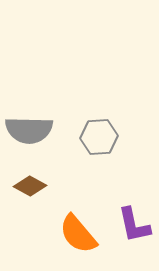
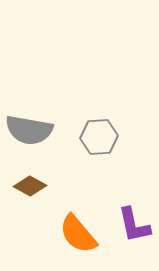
gray semicircle: rotated 9 degrees clockwise
